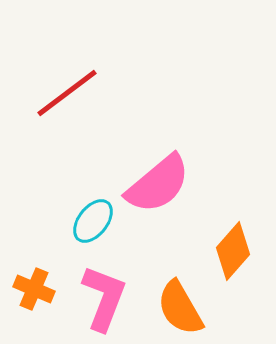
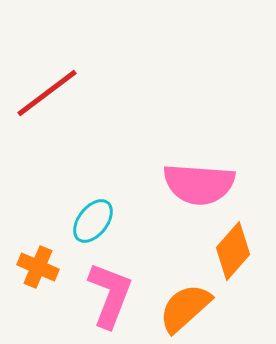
red line: moved 20 px left
pink semicircle: moved 41 px right; rotated 44 degrees clockwise
orange cross: moved 4 px right, 22 px up
pink L-shape: moved 6 px right, 3 px up
orange semicircle: moved 5 px right; rotated 78 degrees clockwise
